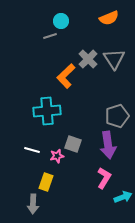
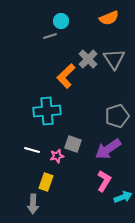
purple arrow: moved 4 px down; rotated 64 degrees clockwise
pink L-shape: moved 3 px down
